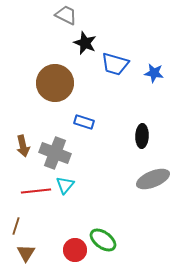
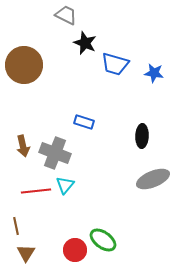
brown circle: moved 31 px left, 18 px up
brown line: rotated 30 degrees counterclockwise
